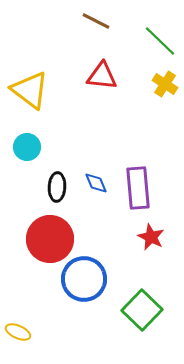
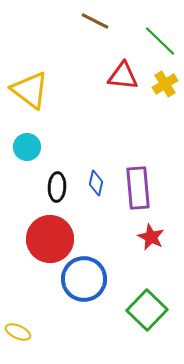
brown line: moved 1 px left
red triangle: moved 21 px right
yellow cross: rotated 25 degrees clockwise
blue diamond: rotated 35 degrees clockwise
green square: moved 5 px right
